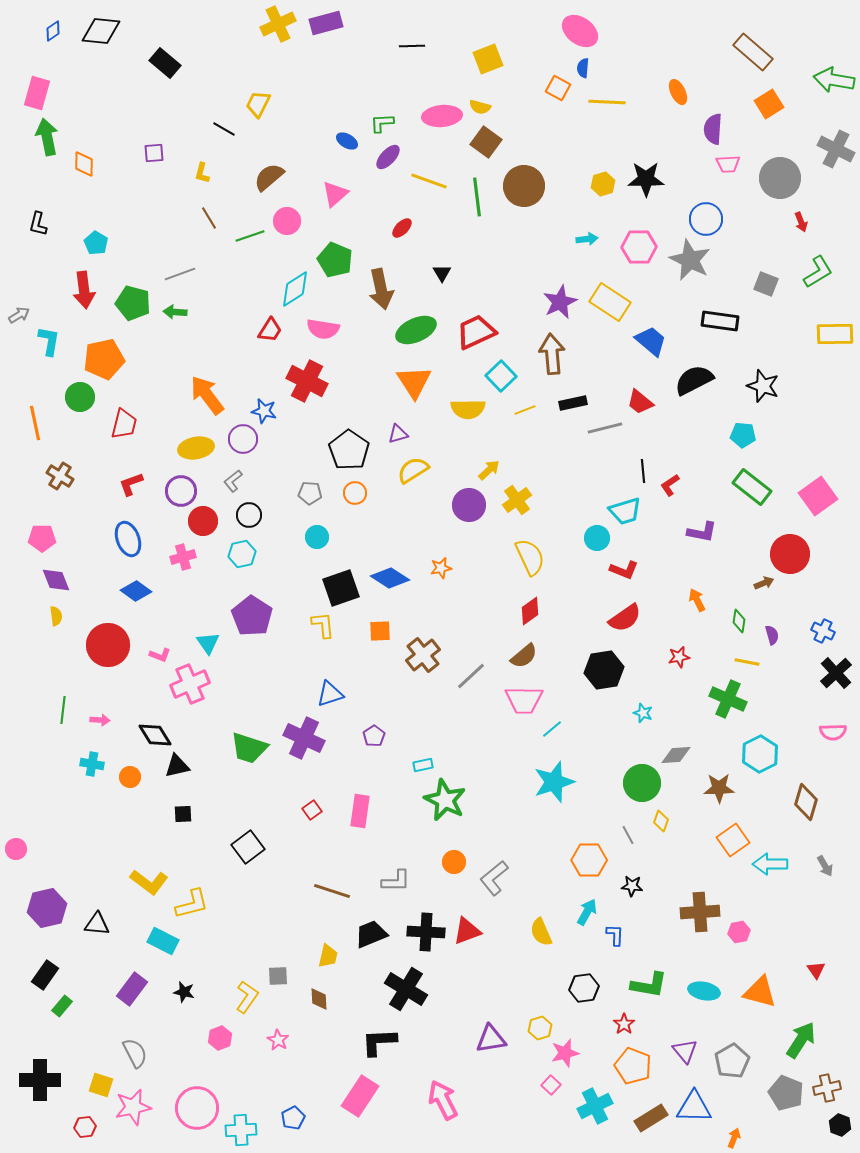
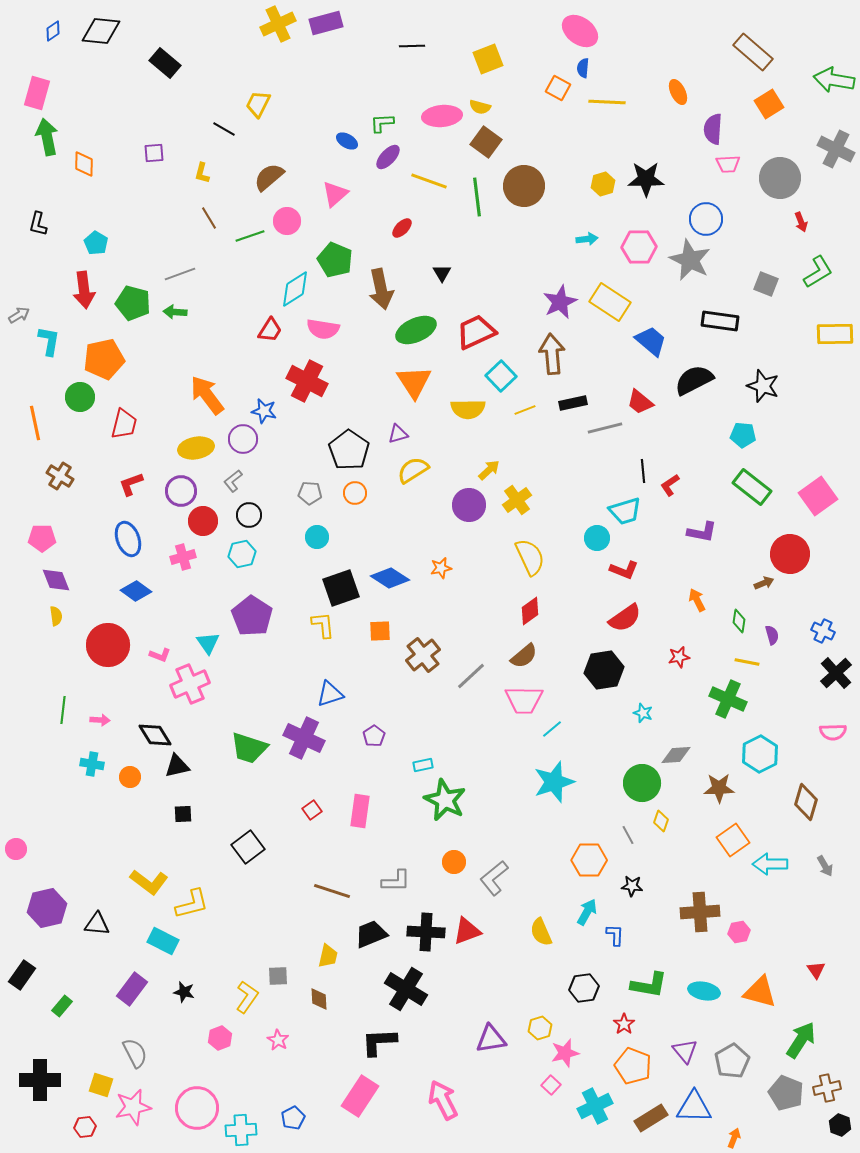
black rectangle at (45, 975): moved 23 px left
